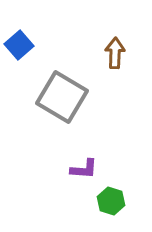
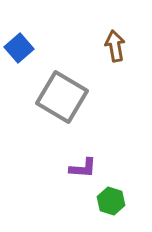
blue square: moved 3 px down
brown arrow: moved 7 px up; rotated 12 degrees counterclockwise
purple L-shape: moved 1 px left, 1 px up
